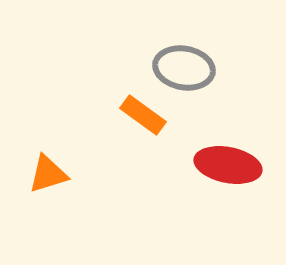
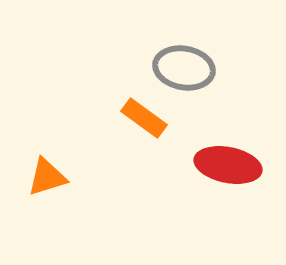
orange rectangle: moved 1 px right, 3 px down
orange triangle: moved 1 px left, 3 px down
